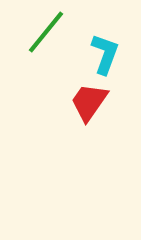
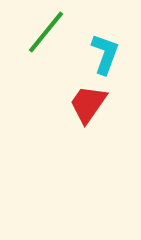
red trapezoid: moved 1 px left, 2 px down
